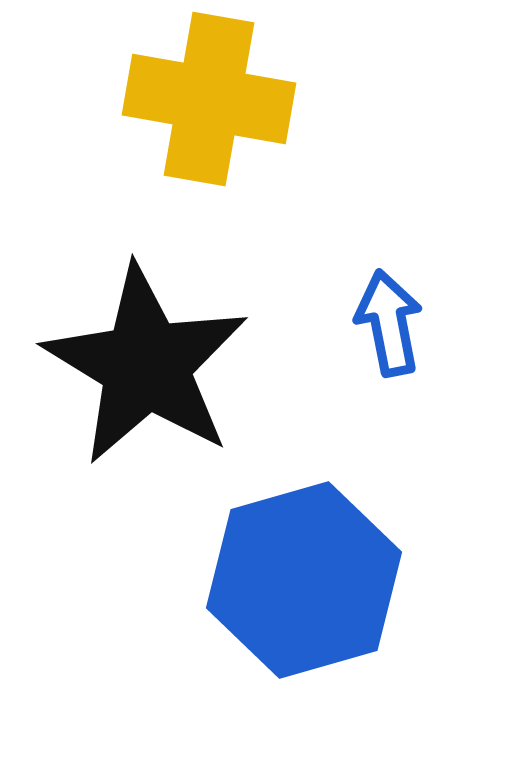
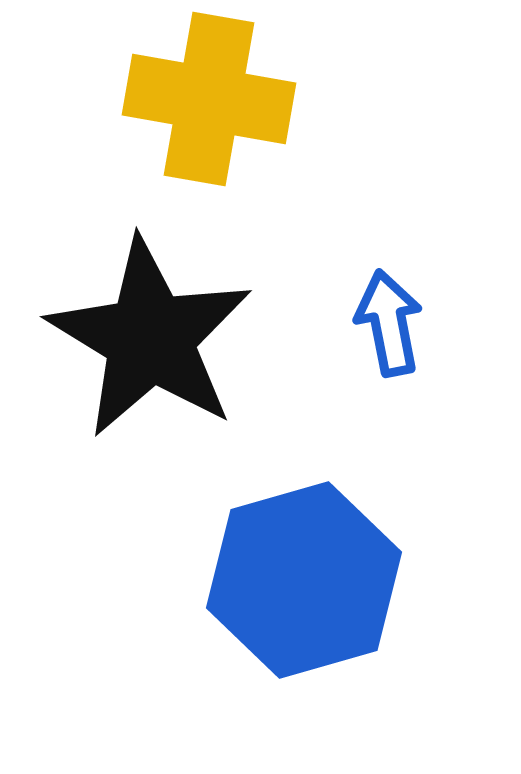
black star: moved 4 px right, 27 px up
